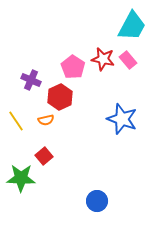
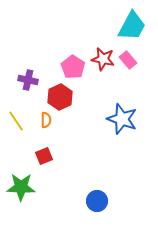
purple cross: moved 3 px left; rotated 12 degrees counterclockwise
orange semicircle: rotated 77 degrees counterclockwise
red square: rotated 18 degrees clockwise
green star: moved 9 px down
